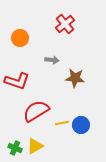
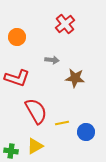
orange circle: moved 3 px left, 1 px up
red L-shape: moved 3 px up
red semicircle: rotated 92 degrees clockwise
blue circle: moved 5 px right, 7 px down
green cross: moved 4 px left, 3 px down; rotated 16 degrees counterclockwise
